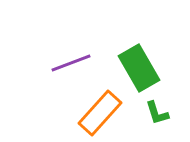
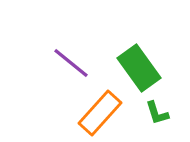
purple line: rotated 60 degrees clockwise
green rectangle: rotated 6 degrees counterclockwise
